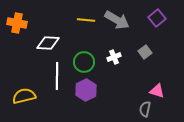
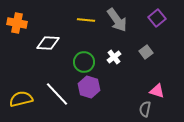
gray arrow: rotated 25 degrees clockwise
gray square: moved 1 px right
white cross: rotated 16 degrees counterclockwise
white line: moved 18 px down; rotated 44 degrees counterclockwise
purple hexagon: moved 3 px right, 3 px up; rotated 15 degrees counterclockwise
yellow semicircle: moved 3 px left, 3 px down
